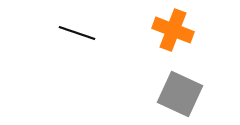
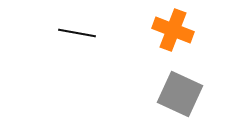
black line: rotated 9 degrees counterclockwise
